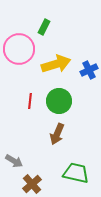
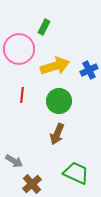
yellow arrow: moved 1 px left, 2 px down
red line: moved 8 px left, 6 px up
green trapezoid: rotated 12 degrees clockwise
